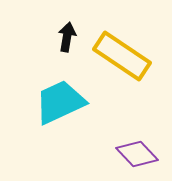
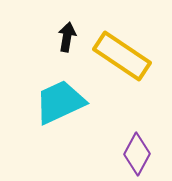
purple diamond: rotated 72 degrees clockwise
